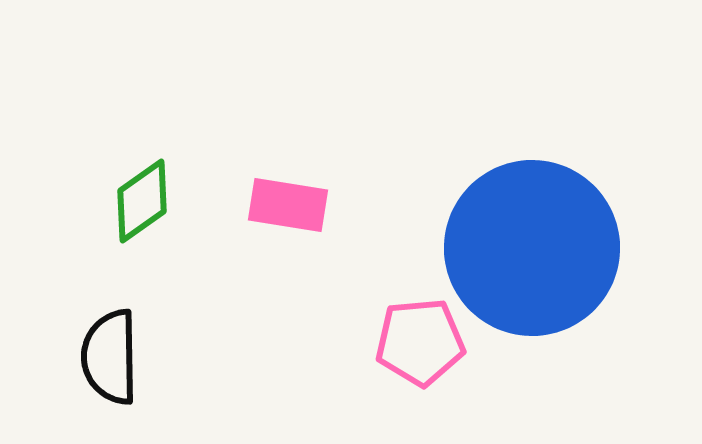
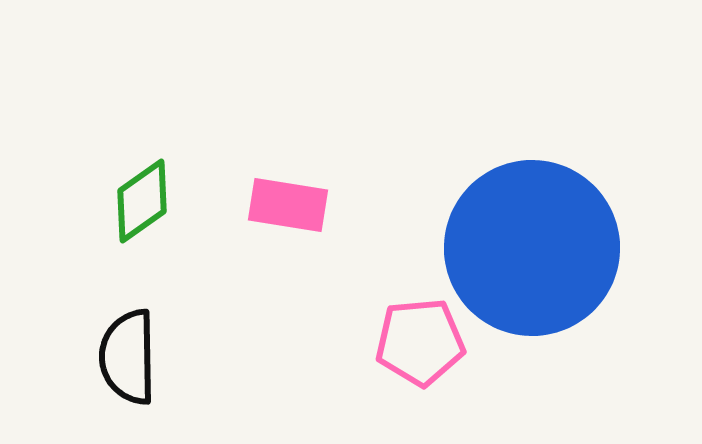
black semicircle: moved 18 px right
